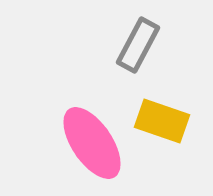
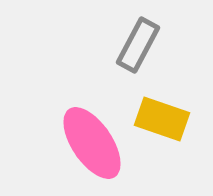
yellow rectangle: moved 2 px up
